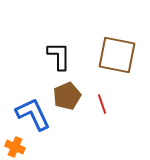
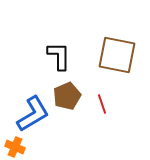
blue L-shape: rotated 84 degrees clockwise
